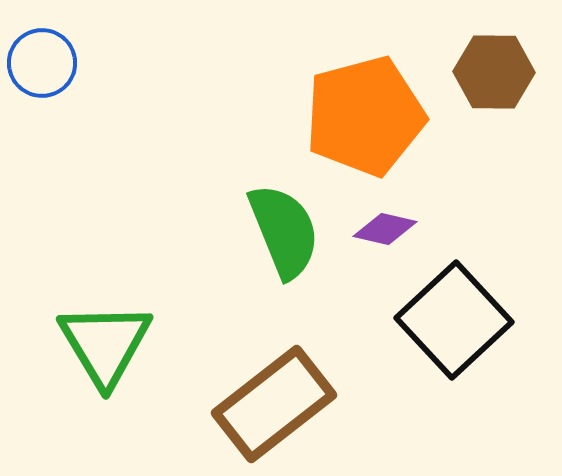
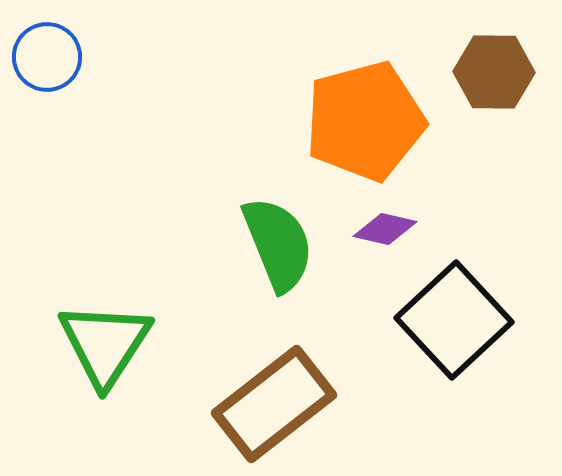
blue circle: moved 5 px right, 6 px up
orange pentagon: moved 5 px down
green semicircle: moved 6 px left, 13 px down
green triangle: rotated 4 degrees clockwise
